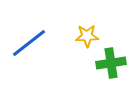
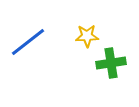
blue line: moved 1 px left, 1 px up
